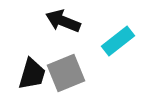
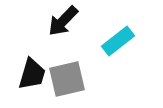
black arrow: rotated 68 degrees counterclockwise
gray square: moved 1 px right, 6 px down; rotated 9 degrees clockwise
